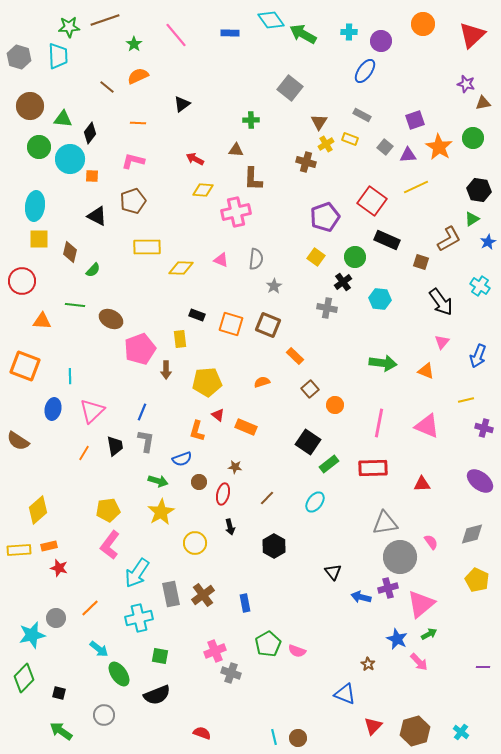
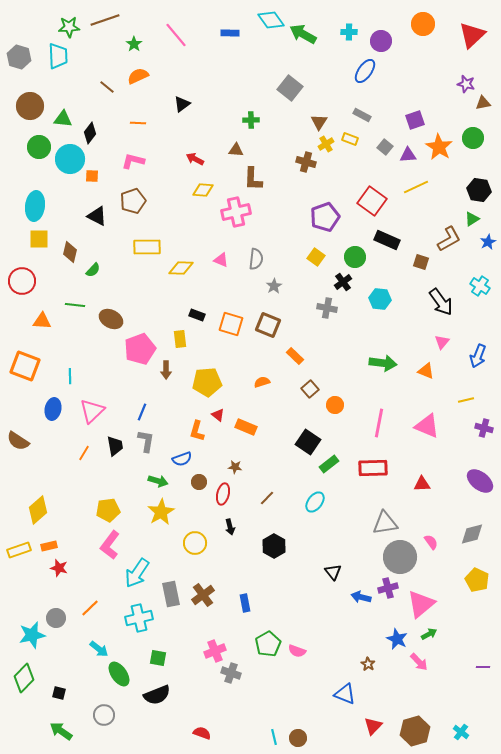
yellow rectangle at (19, 550): rotated 15 degrees counterclockwise
green square at (160, 656): moved 2 px left, 2 px down
